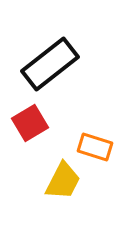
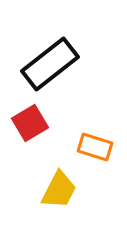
yellow trapezoid: moved 4 px left, 9 px down
